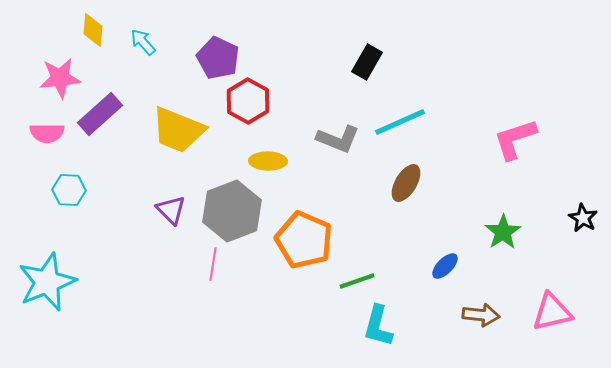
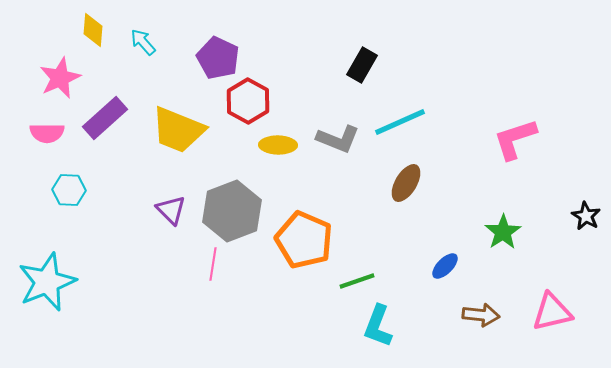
black rectangle: moved 5 px left, 3 px down
pink star: rotated 18 degrees counterclockwise
purple rectangle: moved 5 px right, 4 px down
yellow ellipse: moved 10 px right, 16 px up
black star: moved 3 px right, 2 px up
cyan L-shape: rotated 6 degrees clockwise
